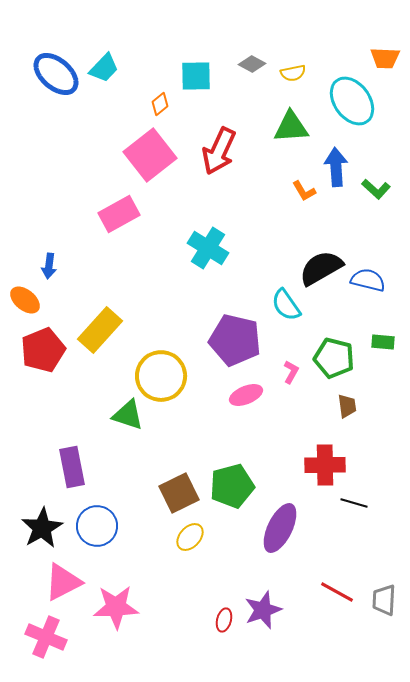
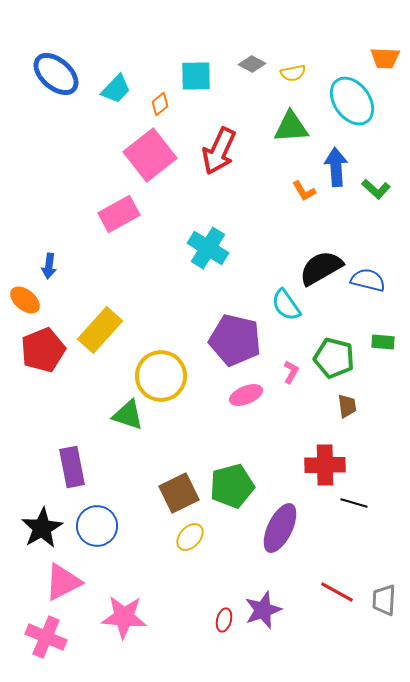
cyan trapezoid at (104, 68): moved 12 px right, 21 px down
pink star at (116, 607): moved 8 px right, 10 px down; rotated 6 degrees clockwise
